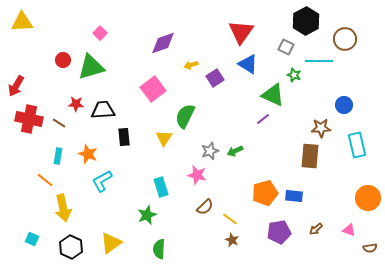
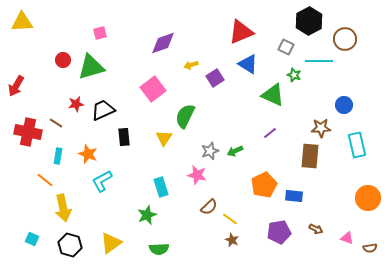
black hexagon at (306, 21): moved 3 px right
red triangle at (241, 32): rotated 32 degrees clockwise
pink square at (100, 33): rotated 32 degrees clockwise
red star at (76, 104): rotated 14 degrees counterclockwise
black trapezoid at (103, 110): rotated 20 degrees counterclockwise
red cross at (29, 119): moved 1 px left, 13 px down
purple line at (263, 119): moved 7 px right, 14 px down
brown line at (59, 123): moved 3 px left
orange pentagon at (265, 193): moved 1 px left, 8 px up; rotated 10 degrees counterclockwise
brown semicircle at (205, 207): moved 4 px right
brown arrow at (316, 229): rotated 112 degrees counterclockwise
pink triangle at (349, 230): moved 2 px left, 8 px down
black hexagon at (71, 247): moved 1 px left, 2 px up; rotated 10 degrees counterclockwise
green semicircle at (159, 249): rotated 96 degrees counterclockwise
